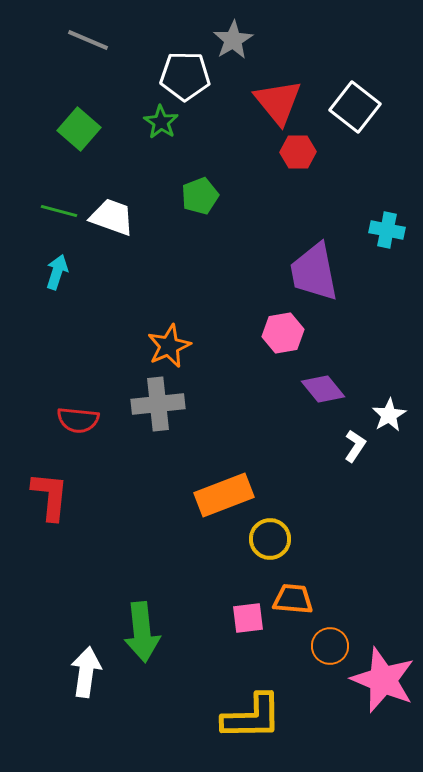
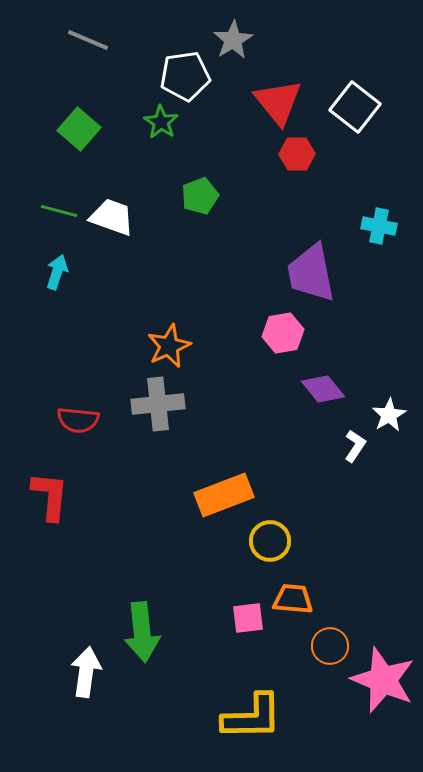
white pentagon: rotated 9 degrees counterclockwise
red hexagon: moved 1 px left, 2 px down
cyan cross: moved 8 px left, 4 px up
purple trapezoid: moved 3 px left, 1 px down
yellow circle: moved 2 px down
